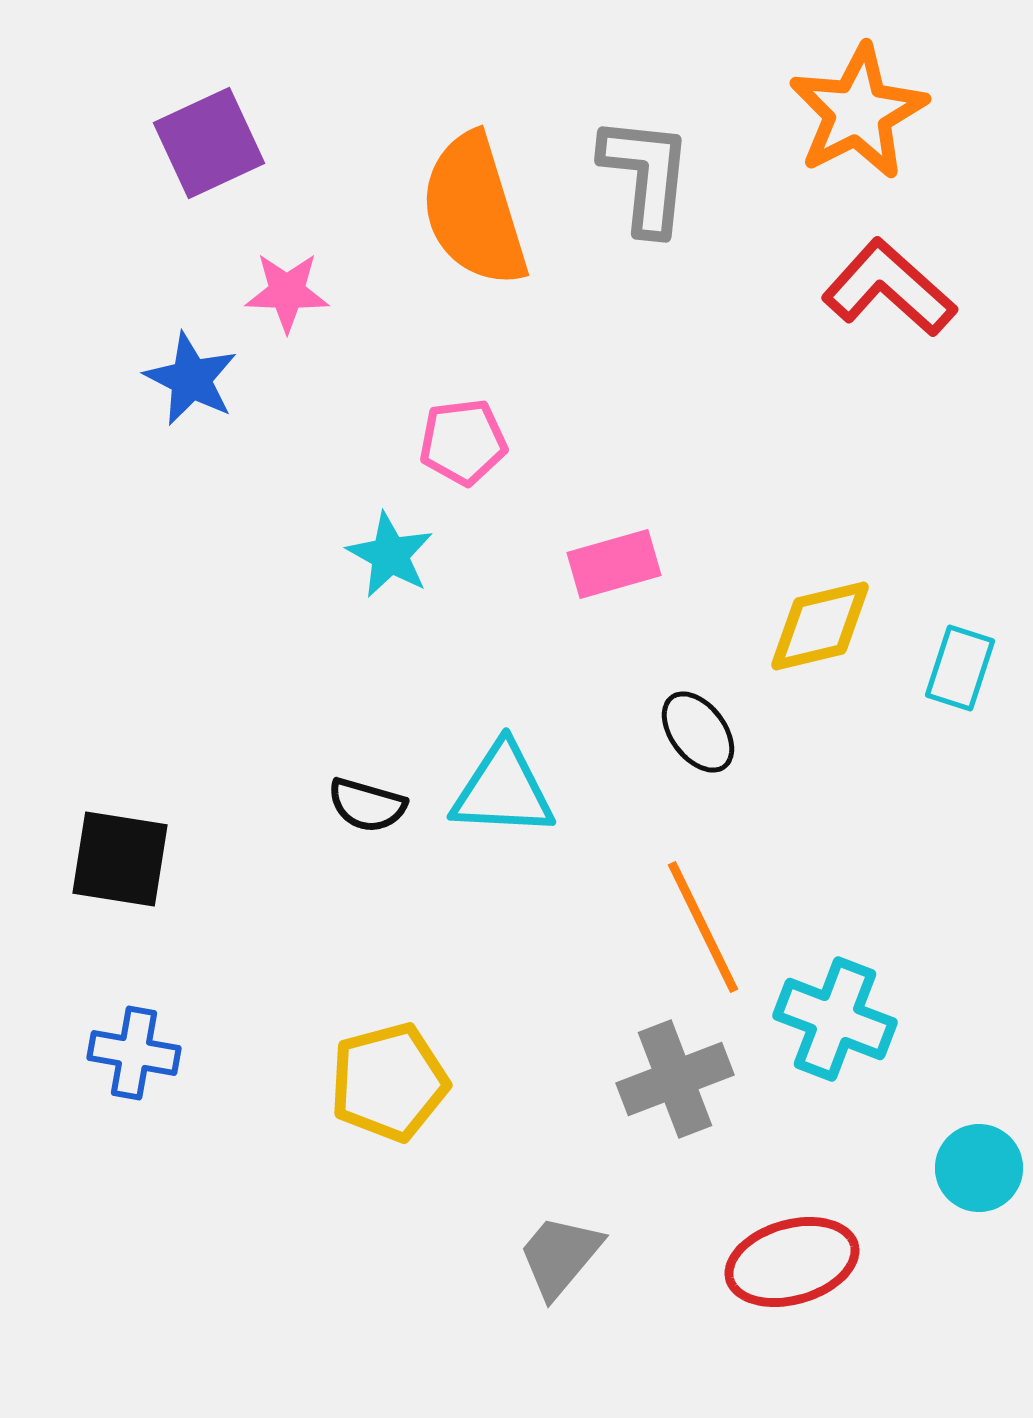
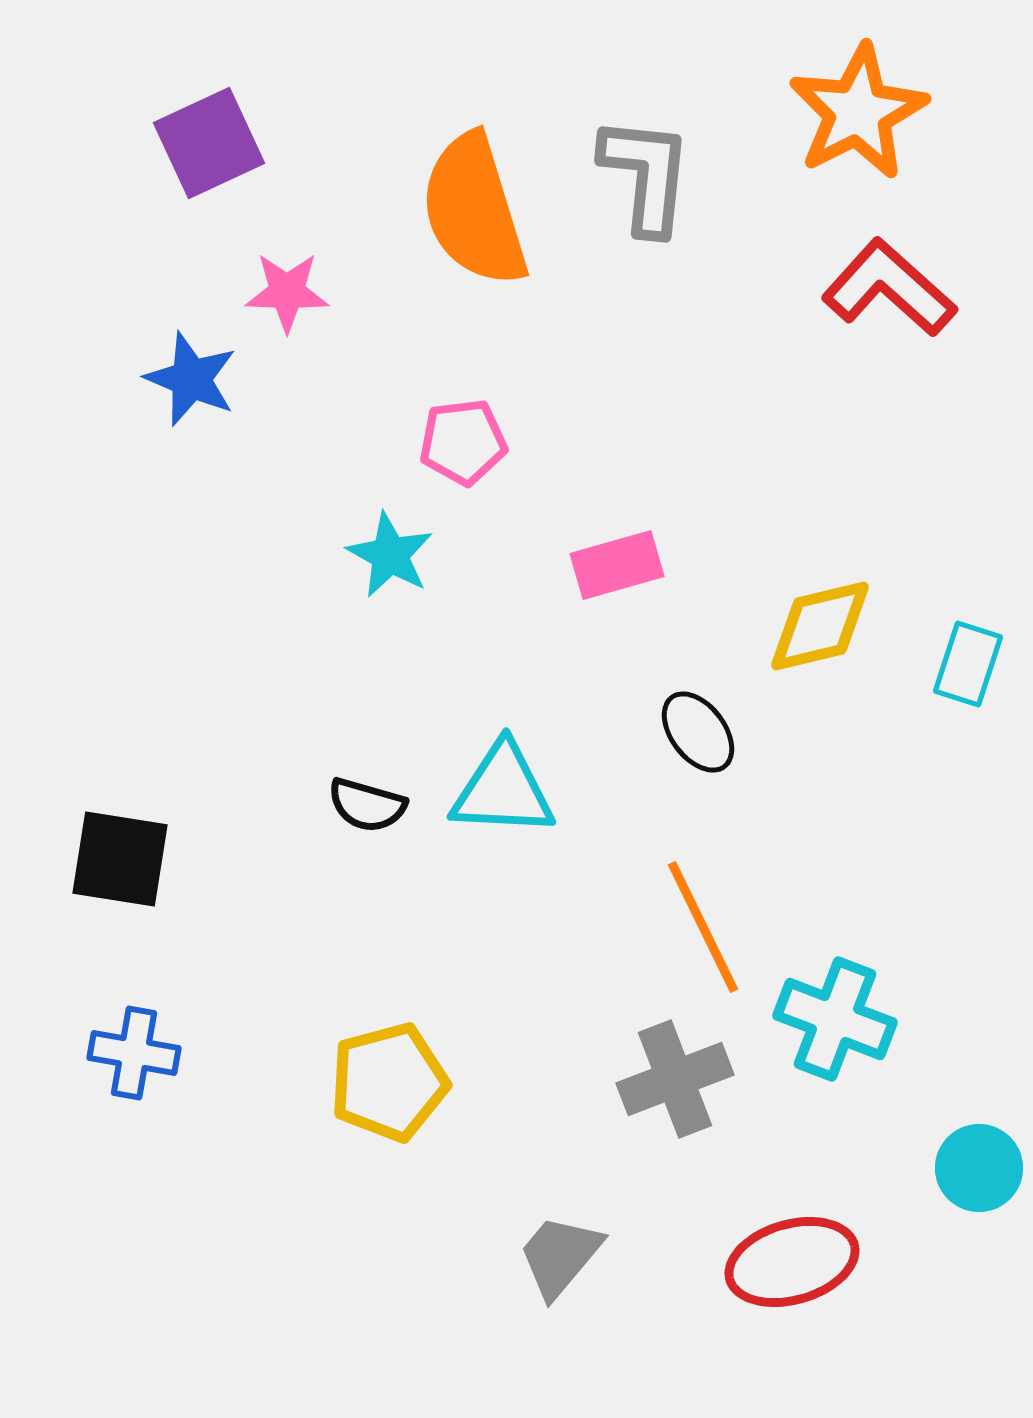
blue star: rotated 4 degrees counterclockwise
pink rectangle: moved 3 px right, 1 px down
cyan rectangle: moved 8 px right, 4 px up
